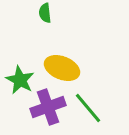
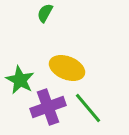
green semicircle: rotated 36 degrees clockwise
yellow ellipse: moved 5 px right
